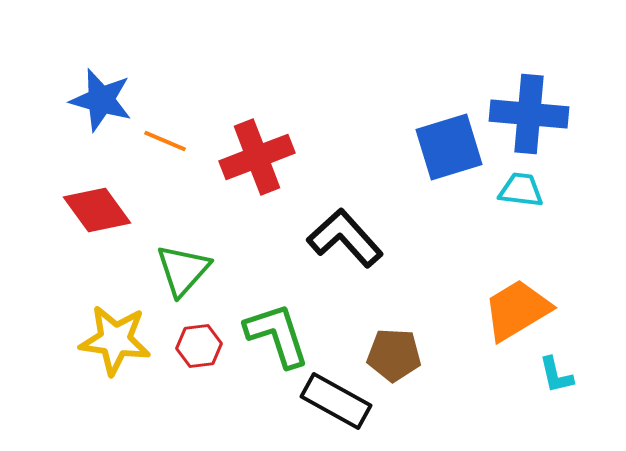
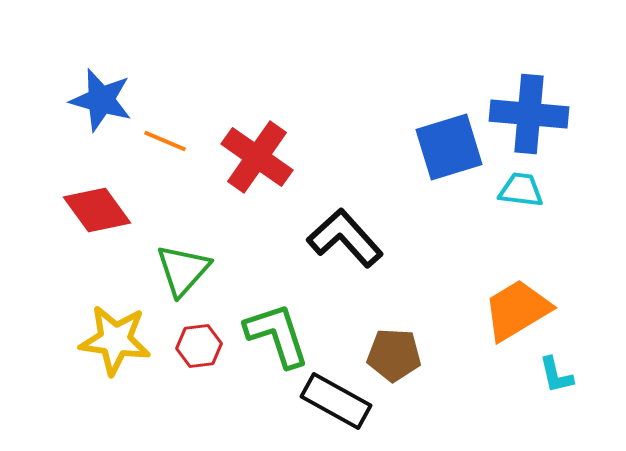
red cross: rotated 34 degrees counterclockwise
